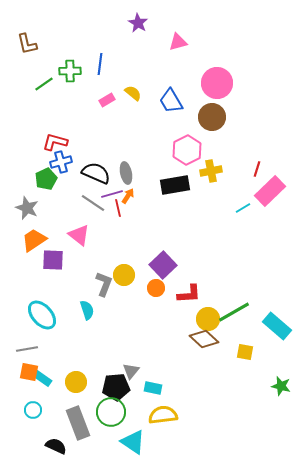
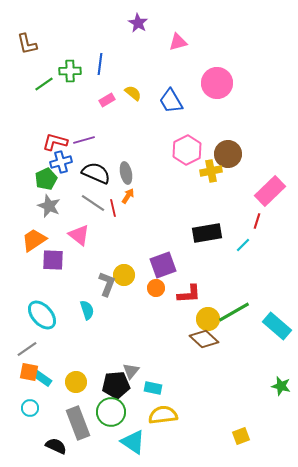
brown circle at (212, 117): moved 16 px right, 37 px down
red line at (257, 169): moved 52 px down
black rectangle at (175, 185): moved 32 px right, 48 px down
purple line at (112, 194): moved 28 px left, 54 px up
gray star at (27, 208): moved 22 px right, 2 px up
red line at (118, 208): moved 5 px left
cyan line at (243, 208): moved 37 px down; rotated 14 degrees counterclockwise
purple square at (163, 265): rotated 24 degrees clockwise
gray L-shape at (104, 284): moved 3 px right
gray line at (27, 349): rotated 25 degrees counterclockwise
yellow square at (245, 352): moved 4 px left, 84 px down; rotated 30 degrees counterclockwise
black pentagon at (116, 387): moved 2 px up
cyan circle at (33, 410): moved 3 px left, 2 px up
